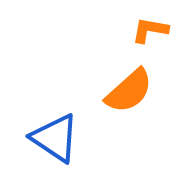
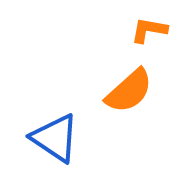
orange L-shape: moved 1 px left
